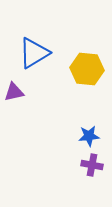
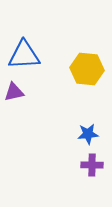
blue triangle: moved 10 px left, 2 px down; rotated 28 degrees clockwise
blue star: moved 1 px left, 2 px up
purple cross: rotated 10 degrees counterclockwise
